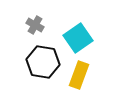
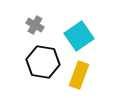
cyan square: moved 1 px right, 2 px up
